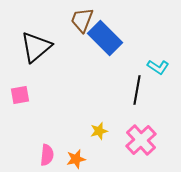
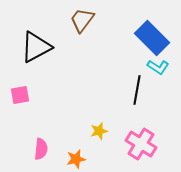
brown trapezoid: rotated 16 degrees clockwise
blue rectangle: moved 47 px right
black triangle: rotated 12 degrees clockwise
pink cross: moved 4 px down; rotated 16 degrees counterclockwise
pink semicircle: moved 6 px left, 6 px up
